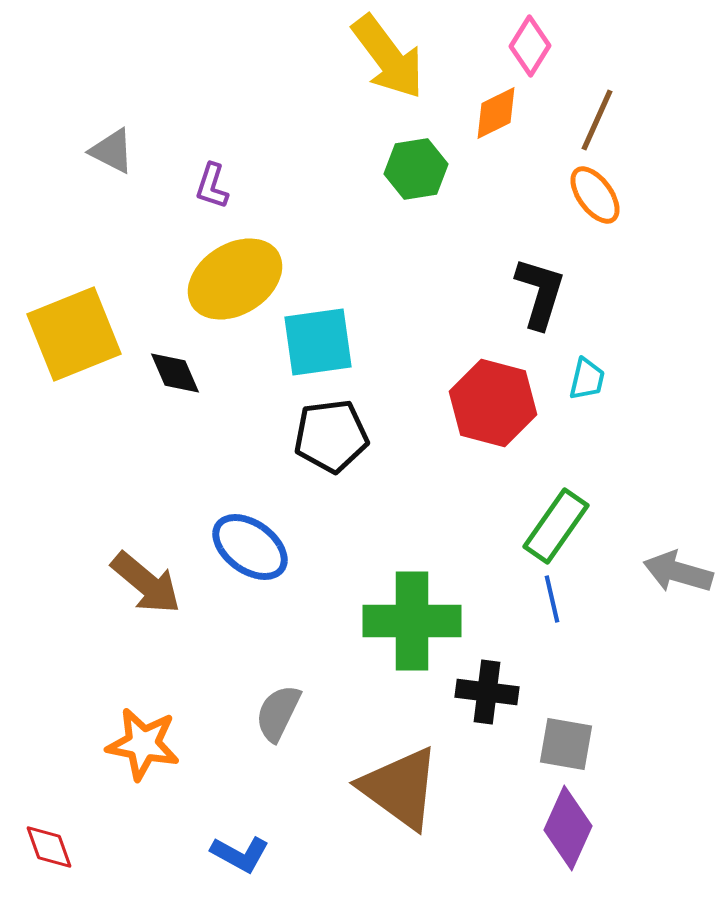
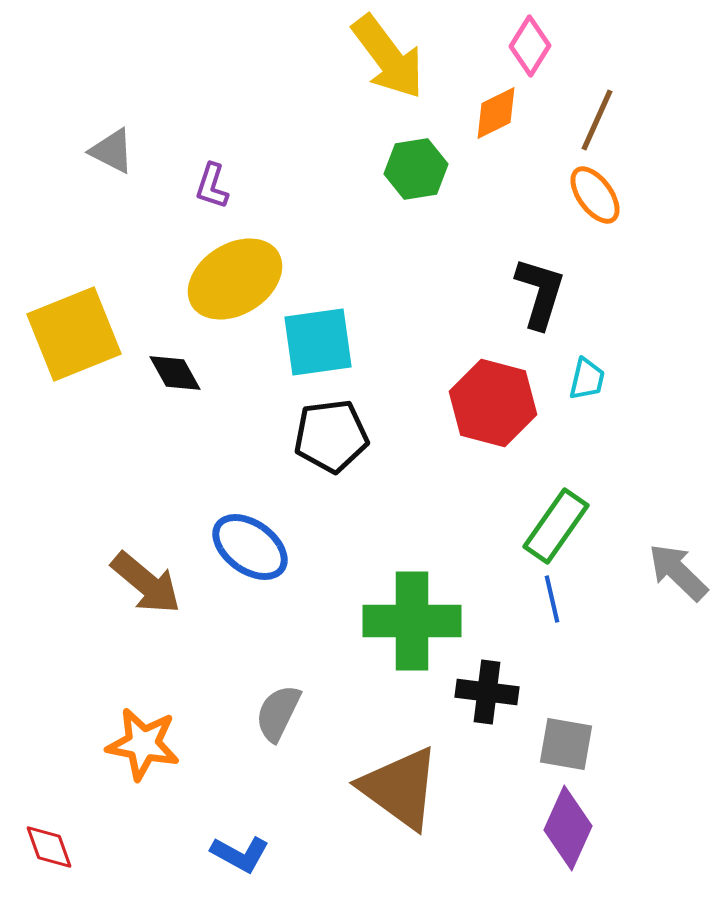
black diamond: rotated 6 degrees counterclockwise
gray arrow: rotated 28 degrees clockwise
